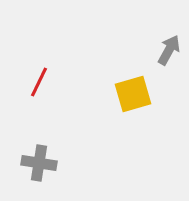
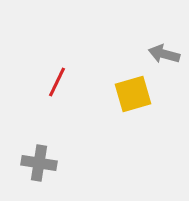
gray arrow: moved 5 px left, 4 px down; rotated 104 degrees counterclockwise
red line: moved 18 px right
